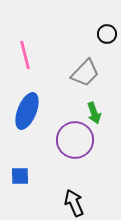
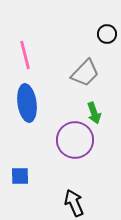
blue ellipse: moved 8 px up; rotated 30 degrees counterclockwise
